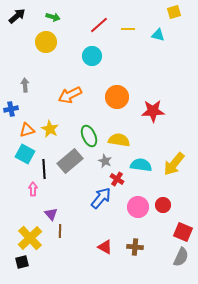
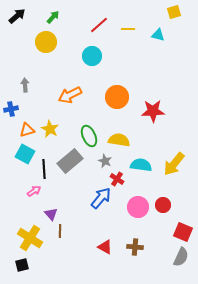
green arrow: rotated 64 degrees counterclockwise
pink arrow: moved 1 px right, 2 px down; rotated 56 degrees clockwise
yellow cross: rotated 15 degrees counterclockwise
black square: moved 3 px down
